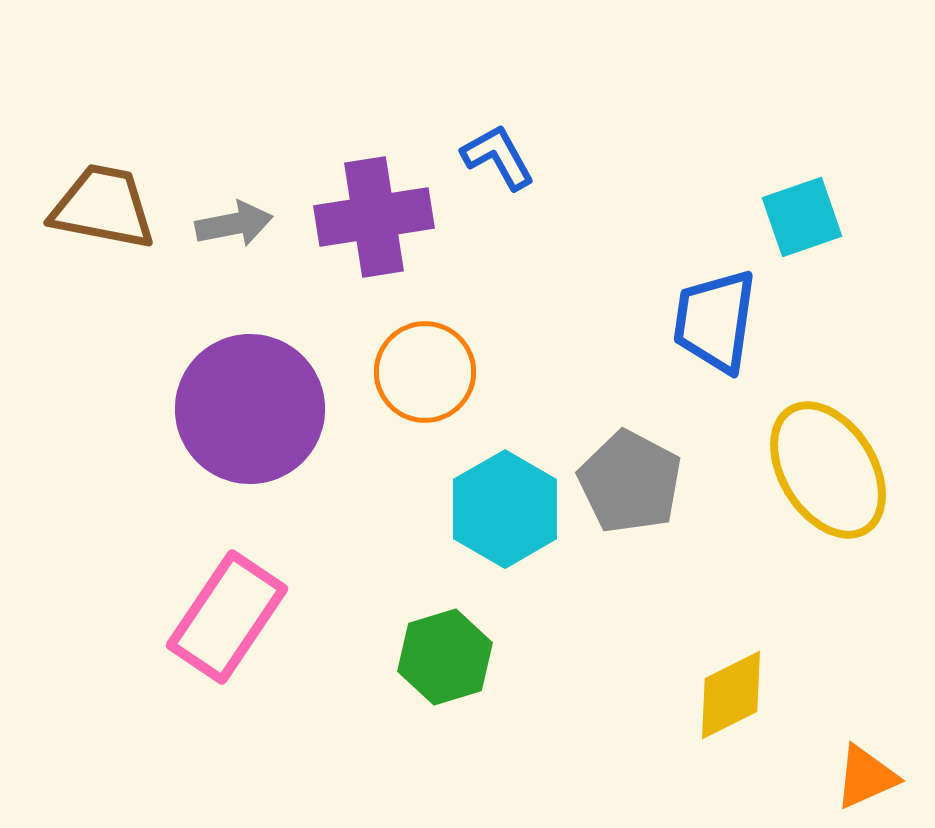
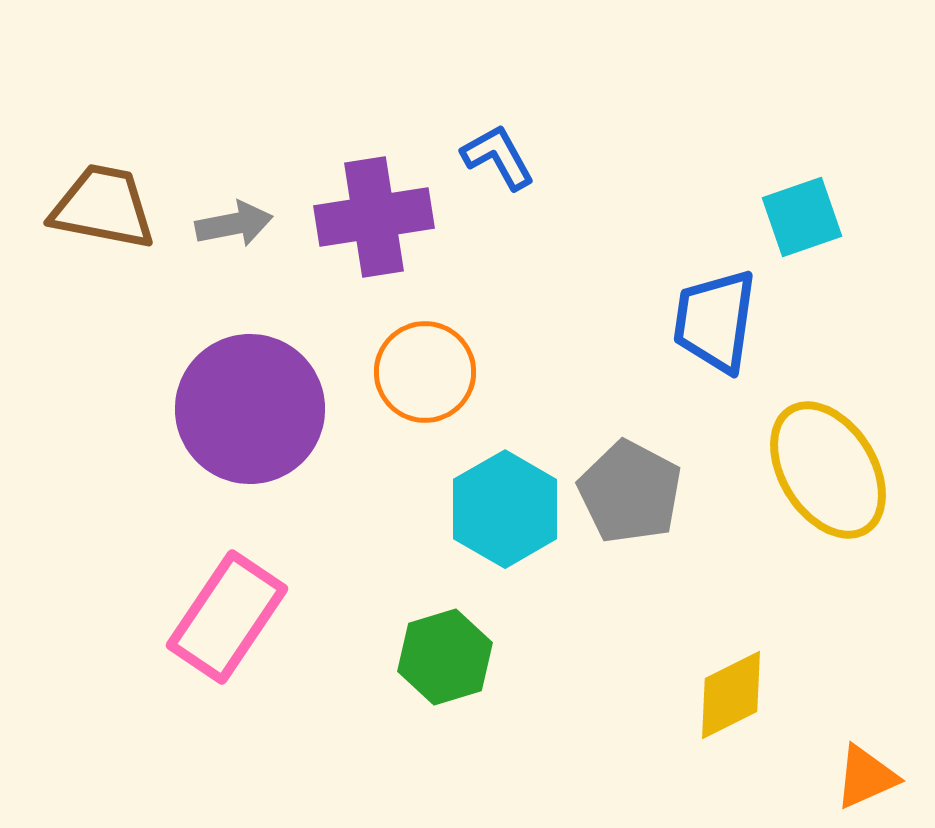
gray pentagon: moved 10 px down
